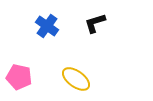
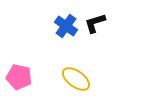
blue cross: moved 19 px right
